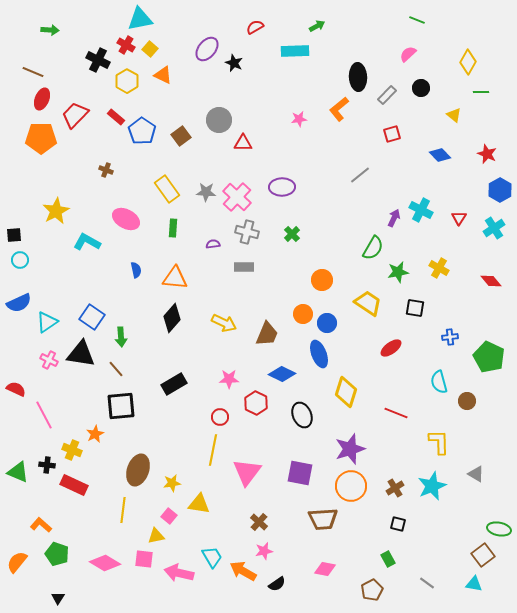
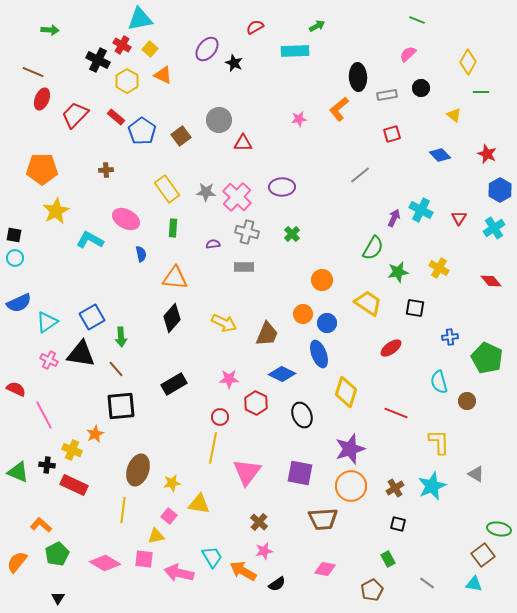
red cross at (126, 45): moved 4 px left
gray rectangle at (387, 95): rotated 36 degrees clockwise
orange pentagon at (41, 138): moved 1 px right, 31 px down
brown cross at (106, 170): rotated 24 degrees counterclockwise
black square at (14, 235): rotated 14 degrees clockwise
cyan L-shape at (87, 242): moved 3 px right, 2 px up
cyan circle at (20, 260): moved 5 px left, 2 px up
blue semicircle at (136, 270): moved 5 px right, 16 px up
blue square at (92, 317): rotated 25 degrees clockwise
green pentagon at (489, 357): moved 2 px left, 1 px down
yellow line at (213, 450): moved 2 px up
green pentagon at (57, 554): rotated 25 degrees clockwise
